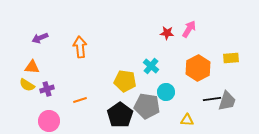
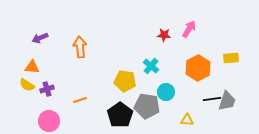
red star: moved 3 px left, 2 px down
